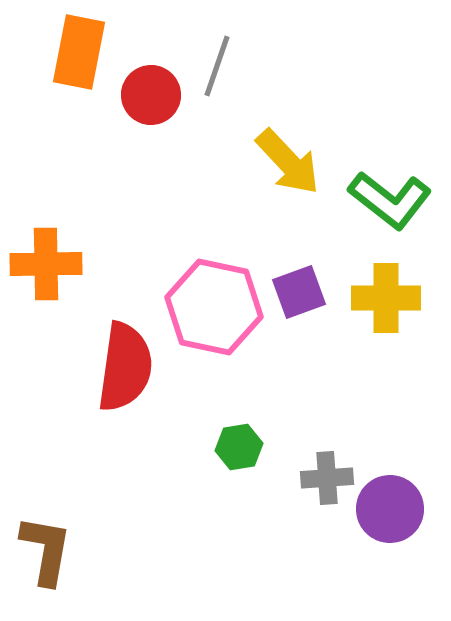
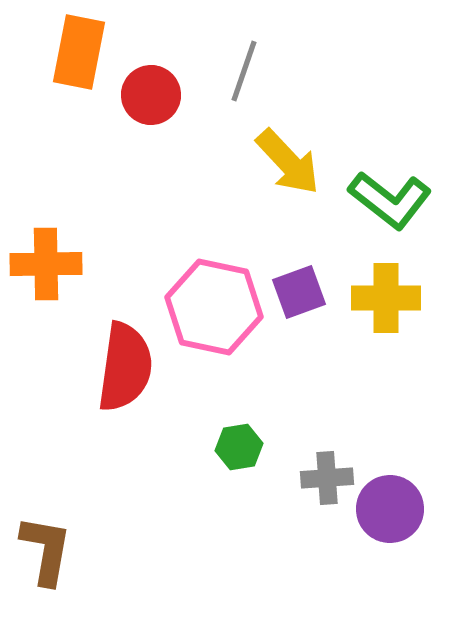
gray line: moved 27 px right, 5 px down
